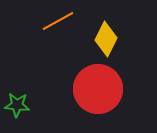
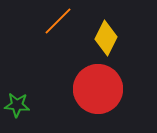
orange line: rotated 16 degrees counterclockwise
yellow diamond: moved 1 px up
